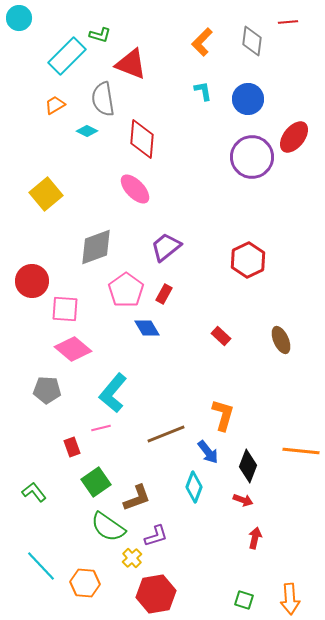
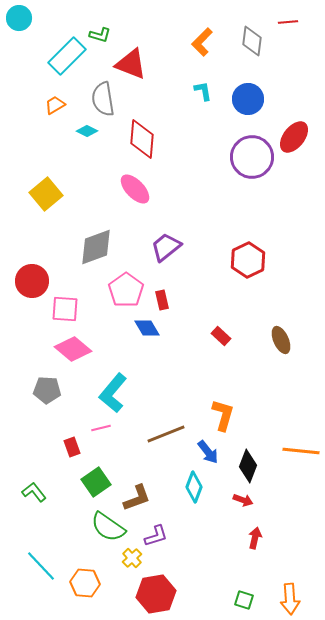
red rectangle at (164, 294): moved 2 px left, 6 px down; rotated 42 degrees counterclockwise
